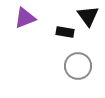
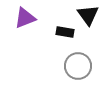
black triangle: moved 1 px up
